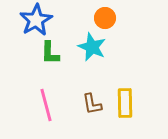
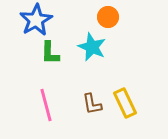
orange circle: moved 3 px right, 1 px up
yellow rectangle: rotated 24 degrees counterclockwise
